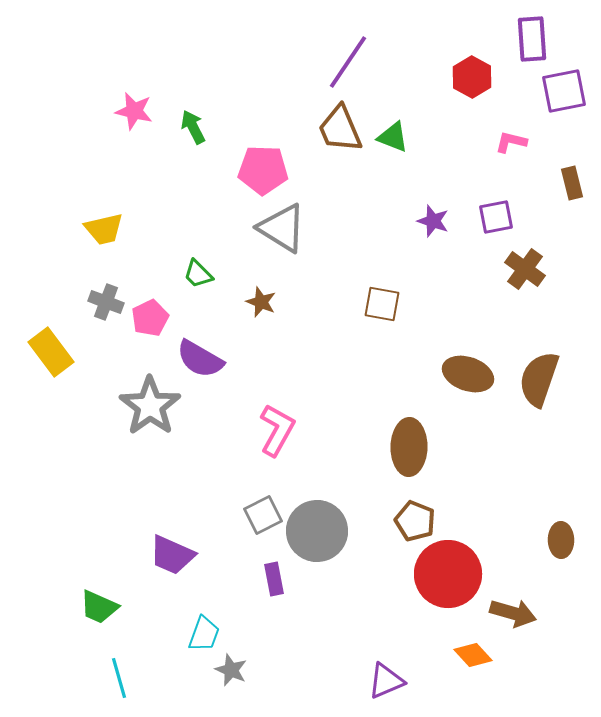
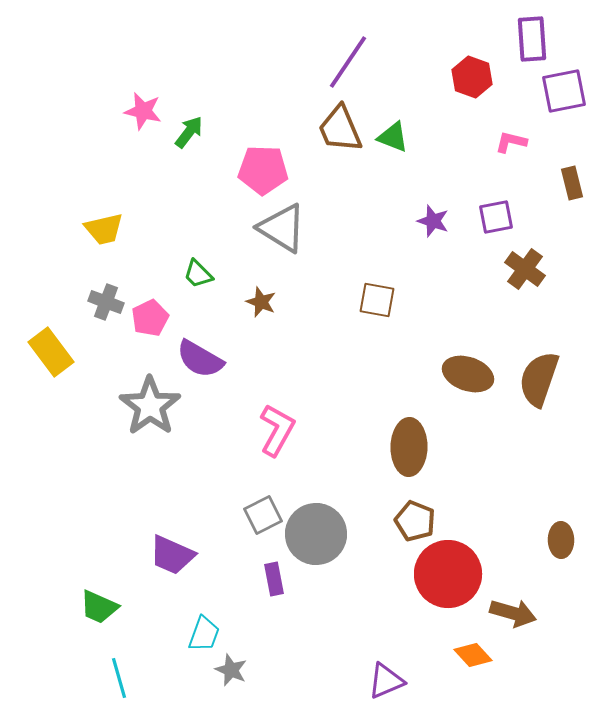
red hexagon at (472, 77): rotated 9 degrees counterclockwise
pink star at (134, 111): moved 9 px right
green arrow at (193, 127): moved 4 px left, 5 px down; rotated 64 degrees clockwise
brown square at (382, 304): moved 5 px left, 4 px up
gray circle at (317, 531): moved 1 px left, 3 px down
